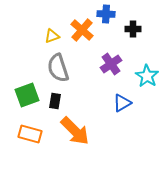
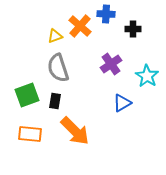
orange cross: moved 2 px left, 4 px up
yellow triangle: moved 3 px right
orange rectangle: rotated 10 degrees counterclockwise
